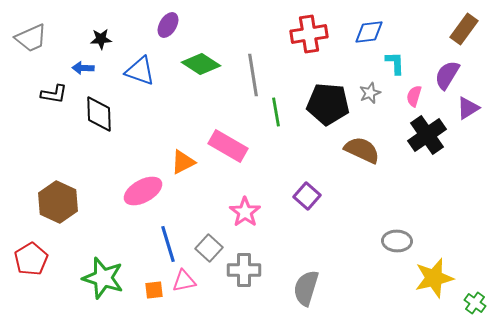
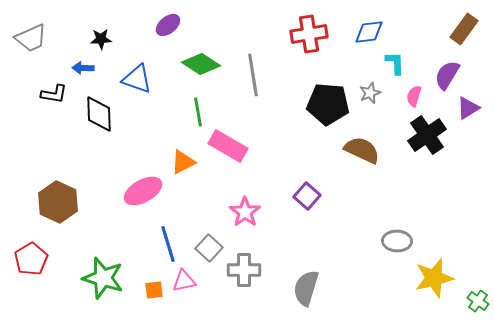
purple ellipse: rotated 20 degrees clockwise
blue triangle: moved 3 px left, 8 px down
green line: moved 78 px left
green cross: moved 3 px right, 2 px up
